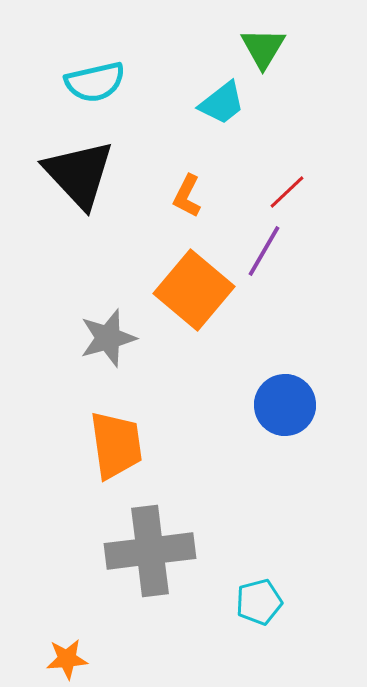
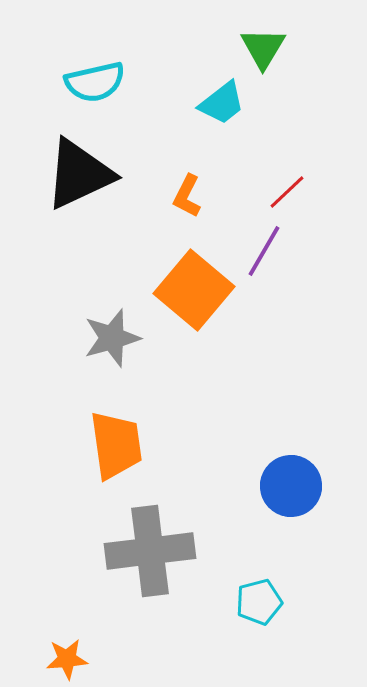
black triangle: rotated 48 degrees clockwise
gray star: moved 4 px right
blue circle: moved 6 px right, 81 px down
